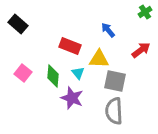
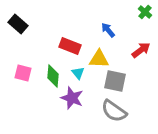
green cross: rotated 16 degrees counterclockwise
pink square: rotated 24 degrees counterclockwise
gray semicircle: rotated 52 degrees counterclockwise
